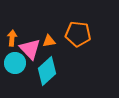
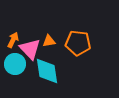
orange pentagon: moved 9 px down
orange arrow: moved 1 px right, 2 px down; rotated 21 degrees clockwise
cyan circle: moved 1 px down
cyan diamond: rotated 56 degrees counterclockwise
